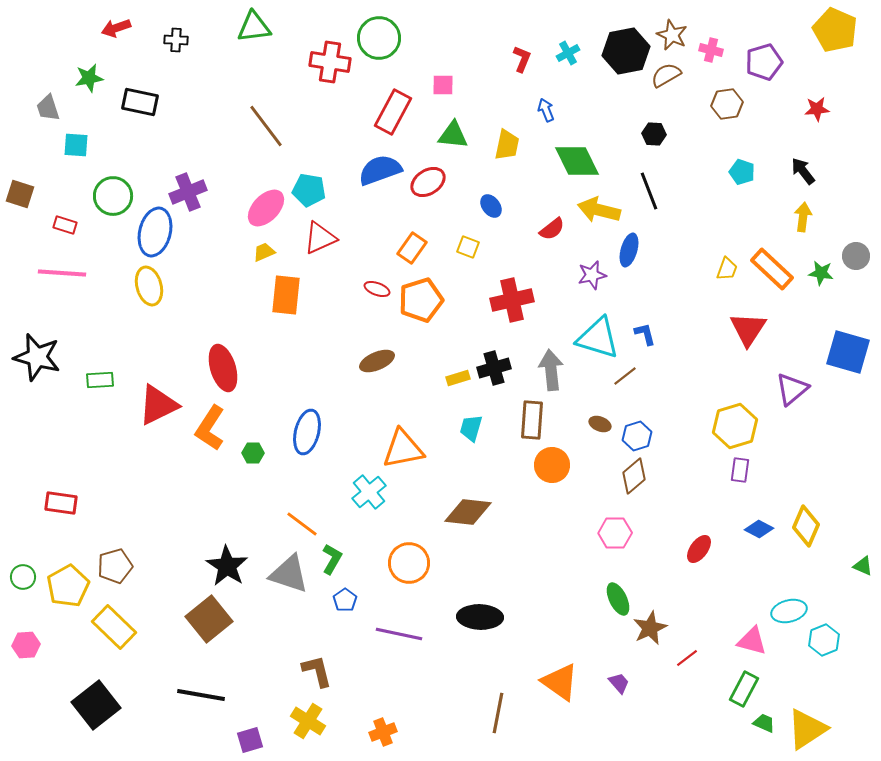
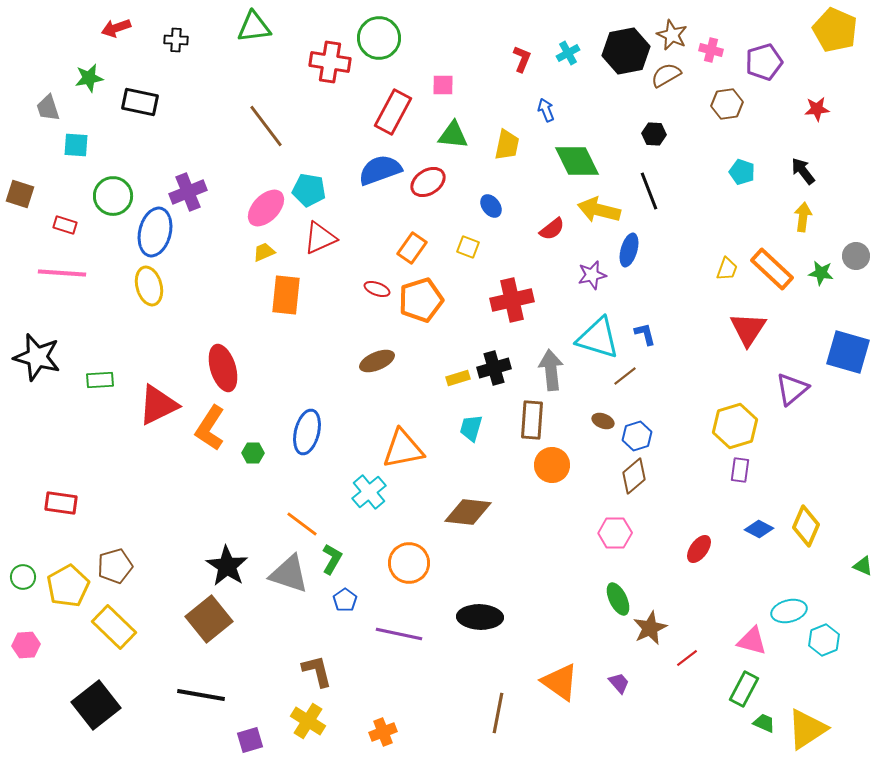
brown ellipse at (600, 424): moved 3 px right, 3 px up
